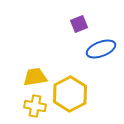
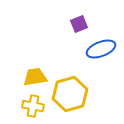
yellow hexagon: rotated 12 degrees clockwise
yellow cross: moved 2 px left
